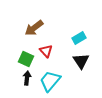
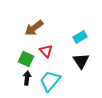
cyan rectangle: moved 1 px right, 1 px up
